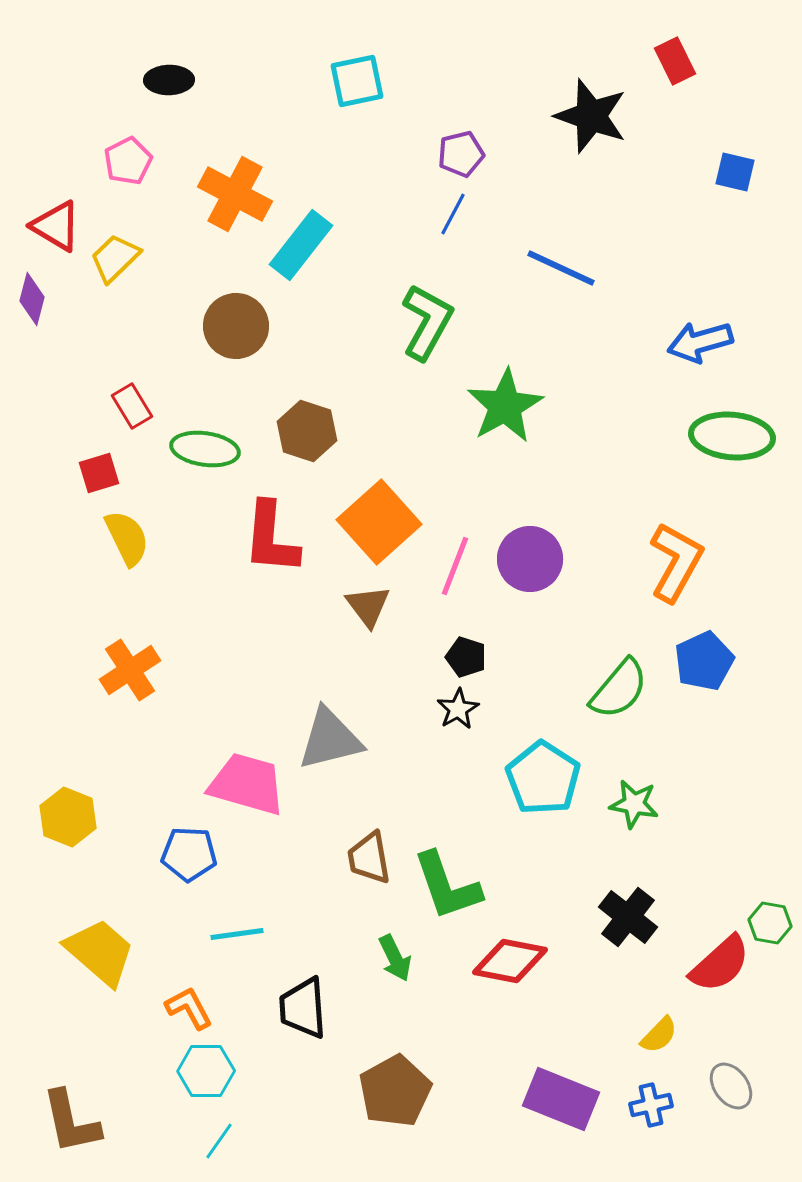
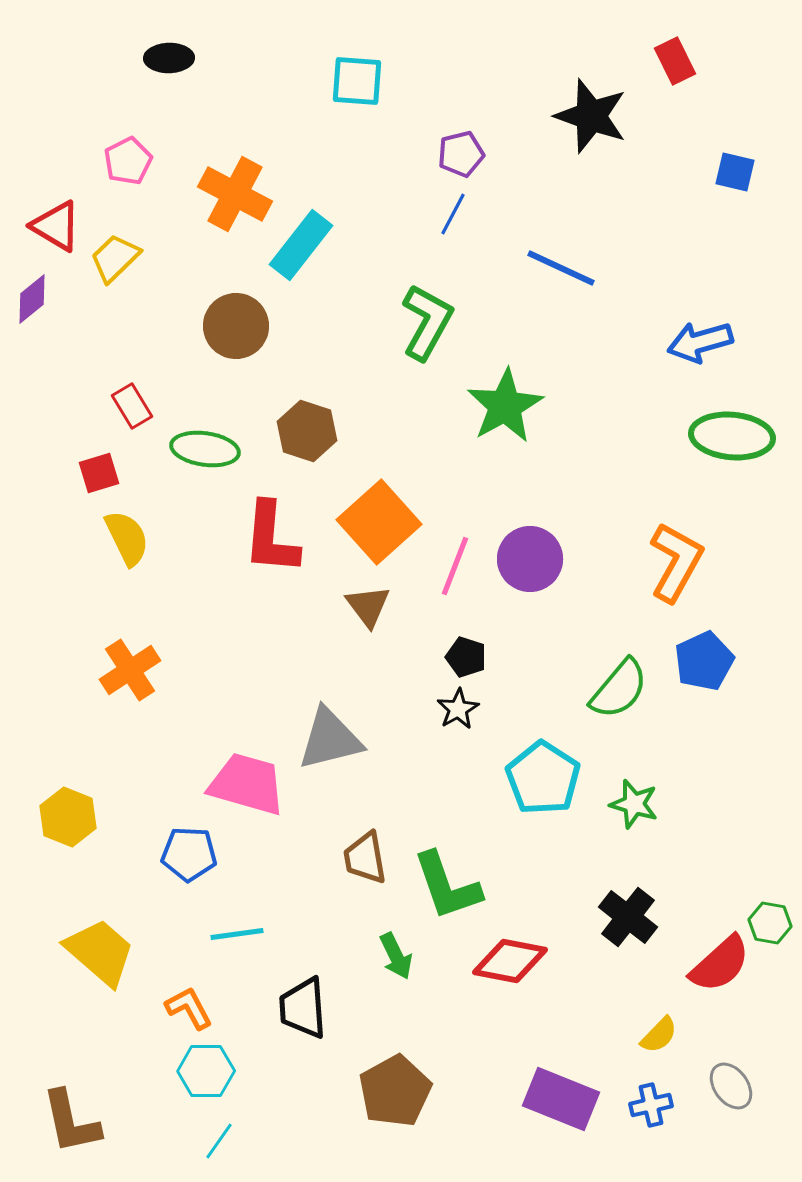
black ellipse at (169, 80): moved 22 px up
cyan square at (357, 81): rotated 16 degrees clockwise
purple diamond at (32, 299): rotated 36 degrees clockwise
green star at (634, 804): rotated 6 degrees clockwise
brown trapezoid at (369, 858): moved 4 px left
green arrow at (395, 958): moved 1 px right, 2 px up
